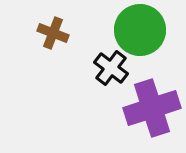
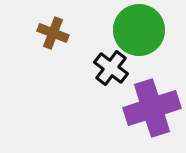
green circle: moved 1 px left
